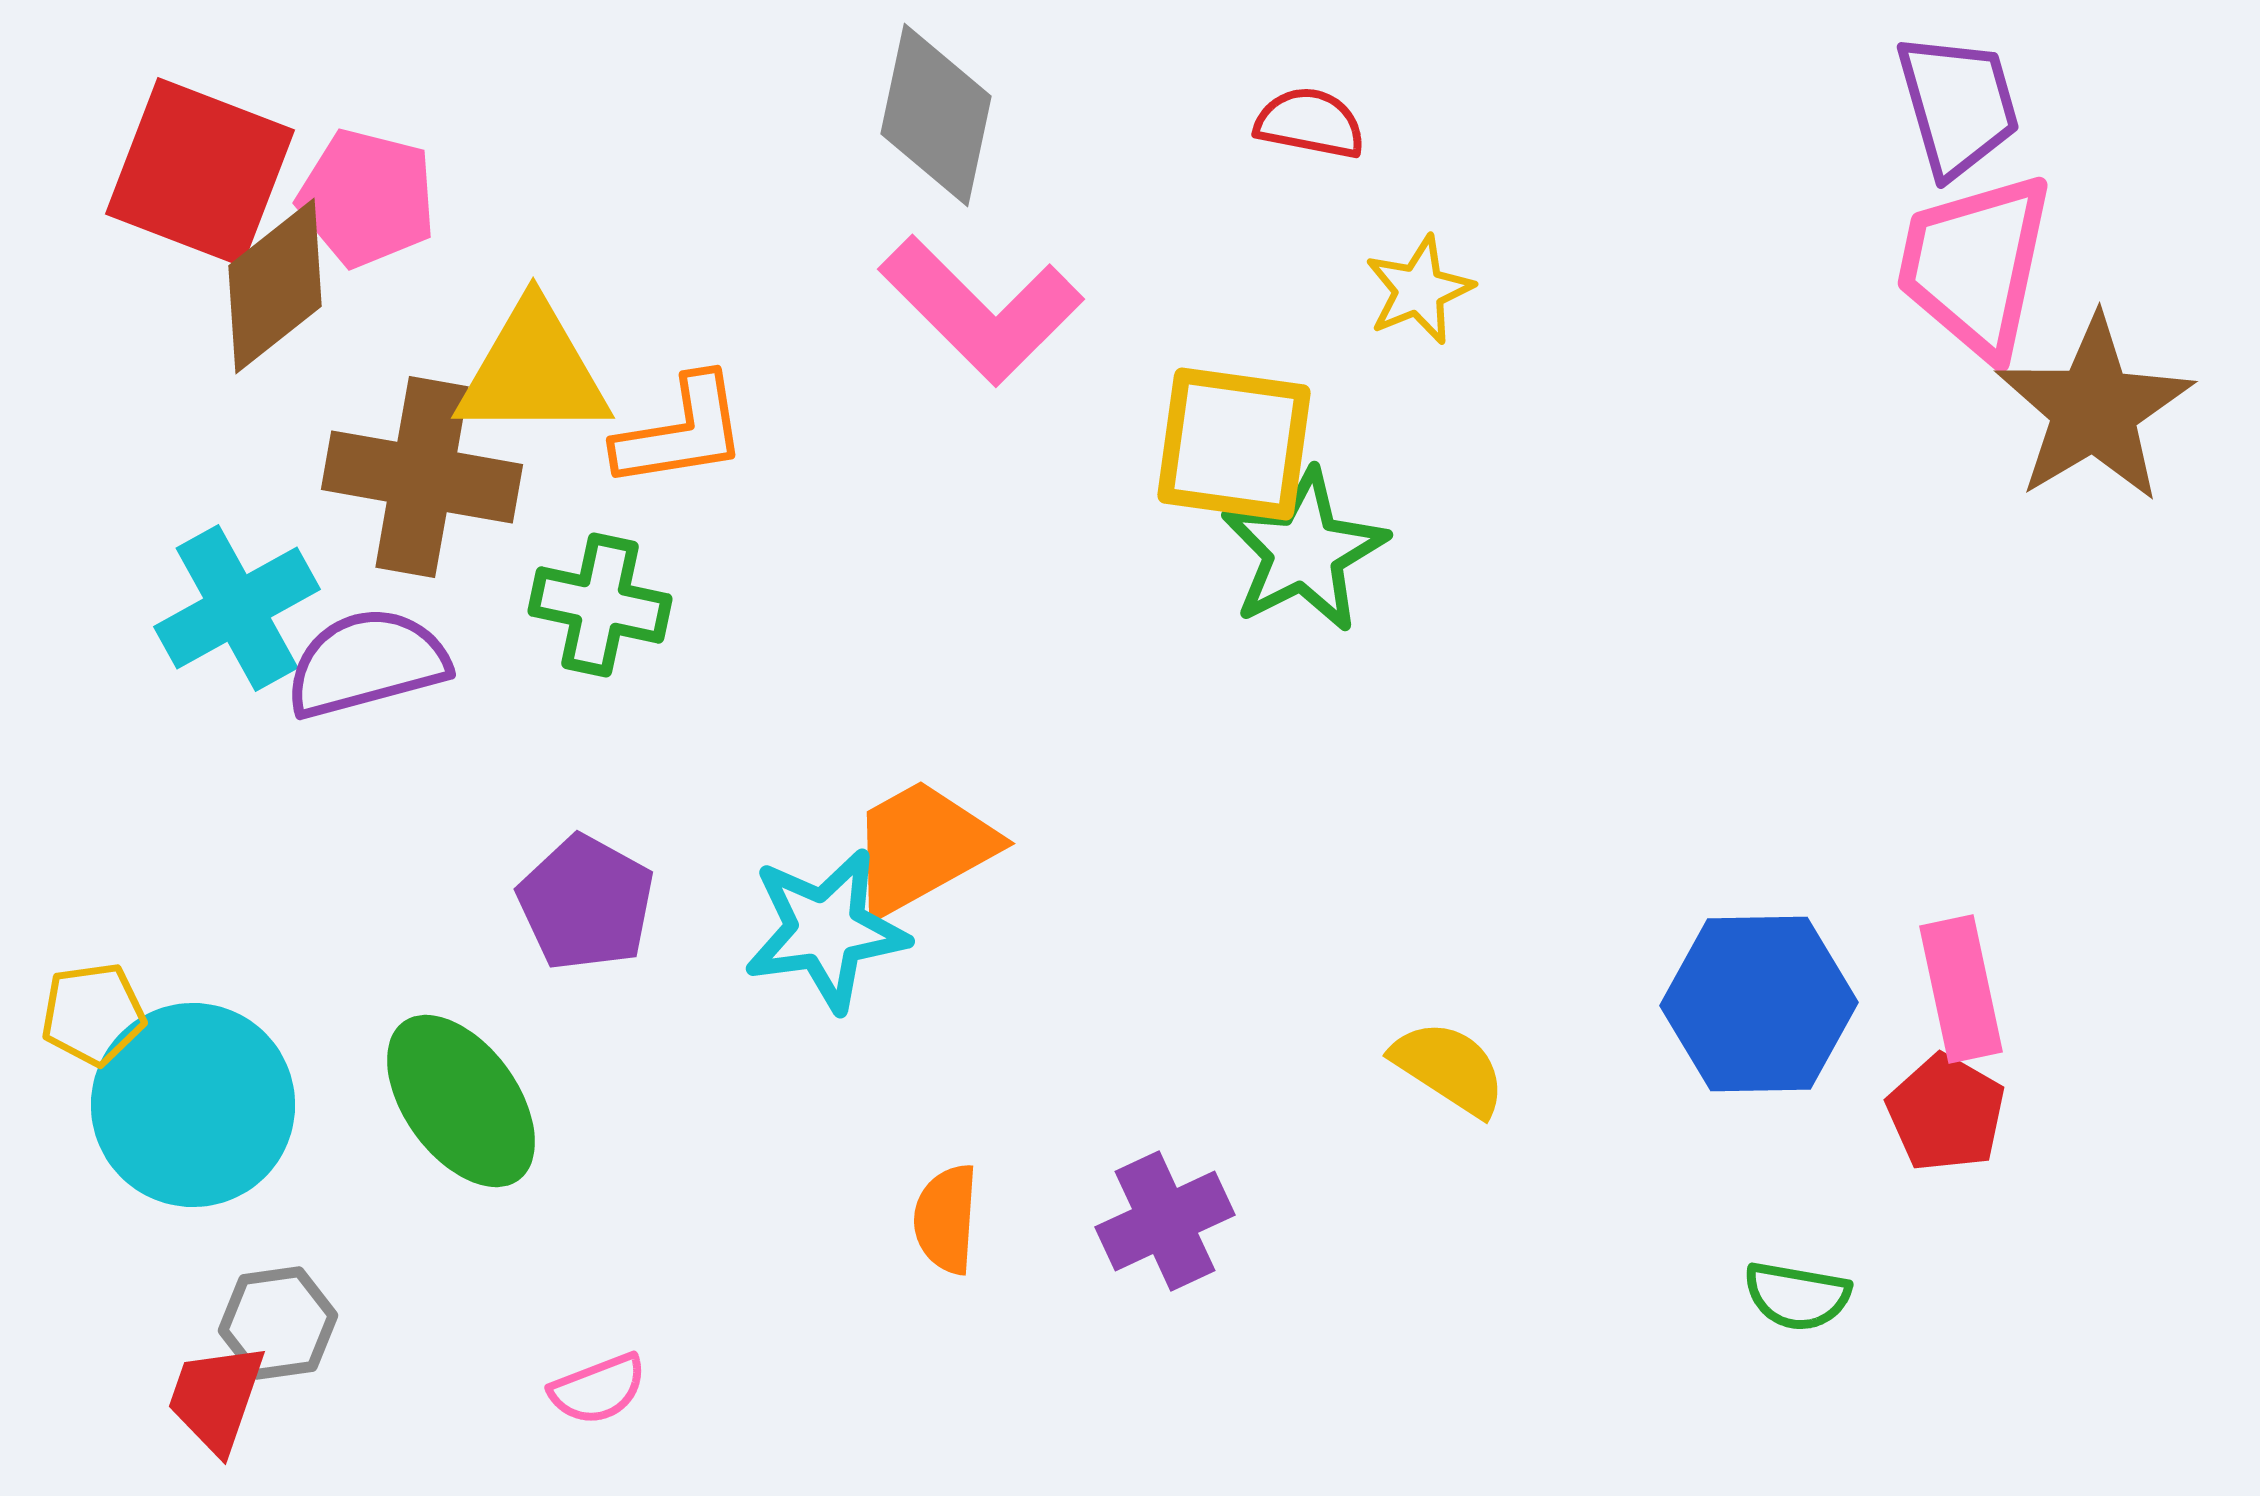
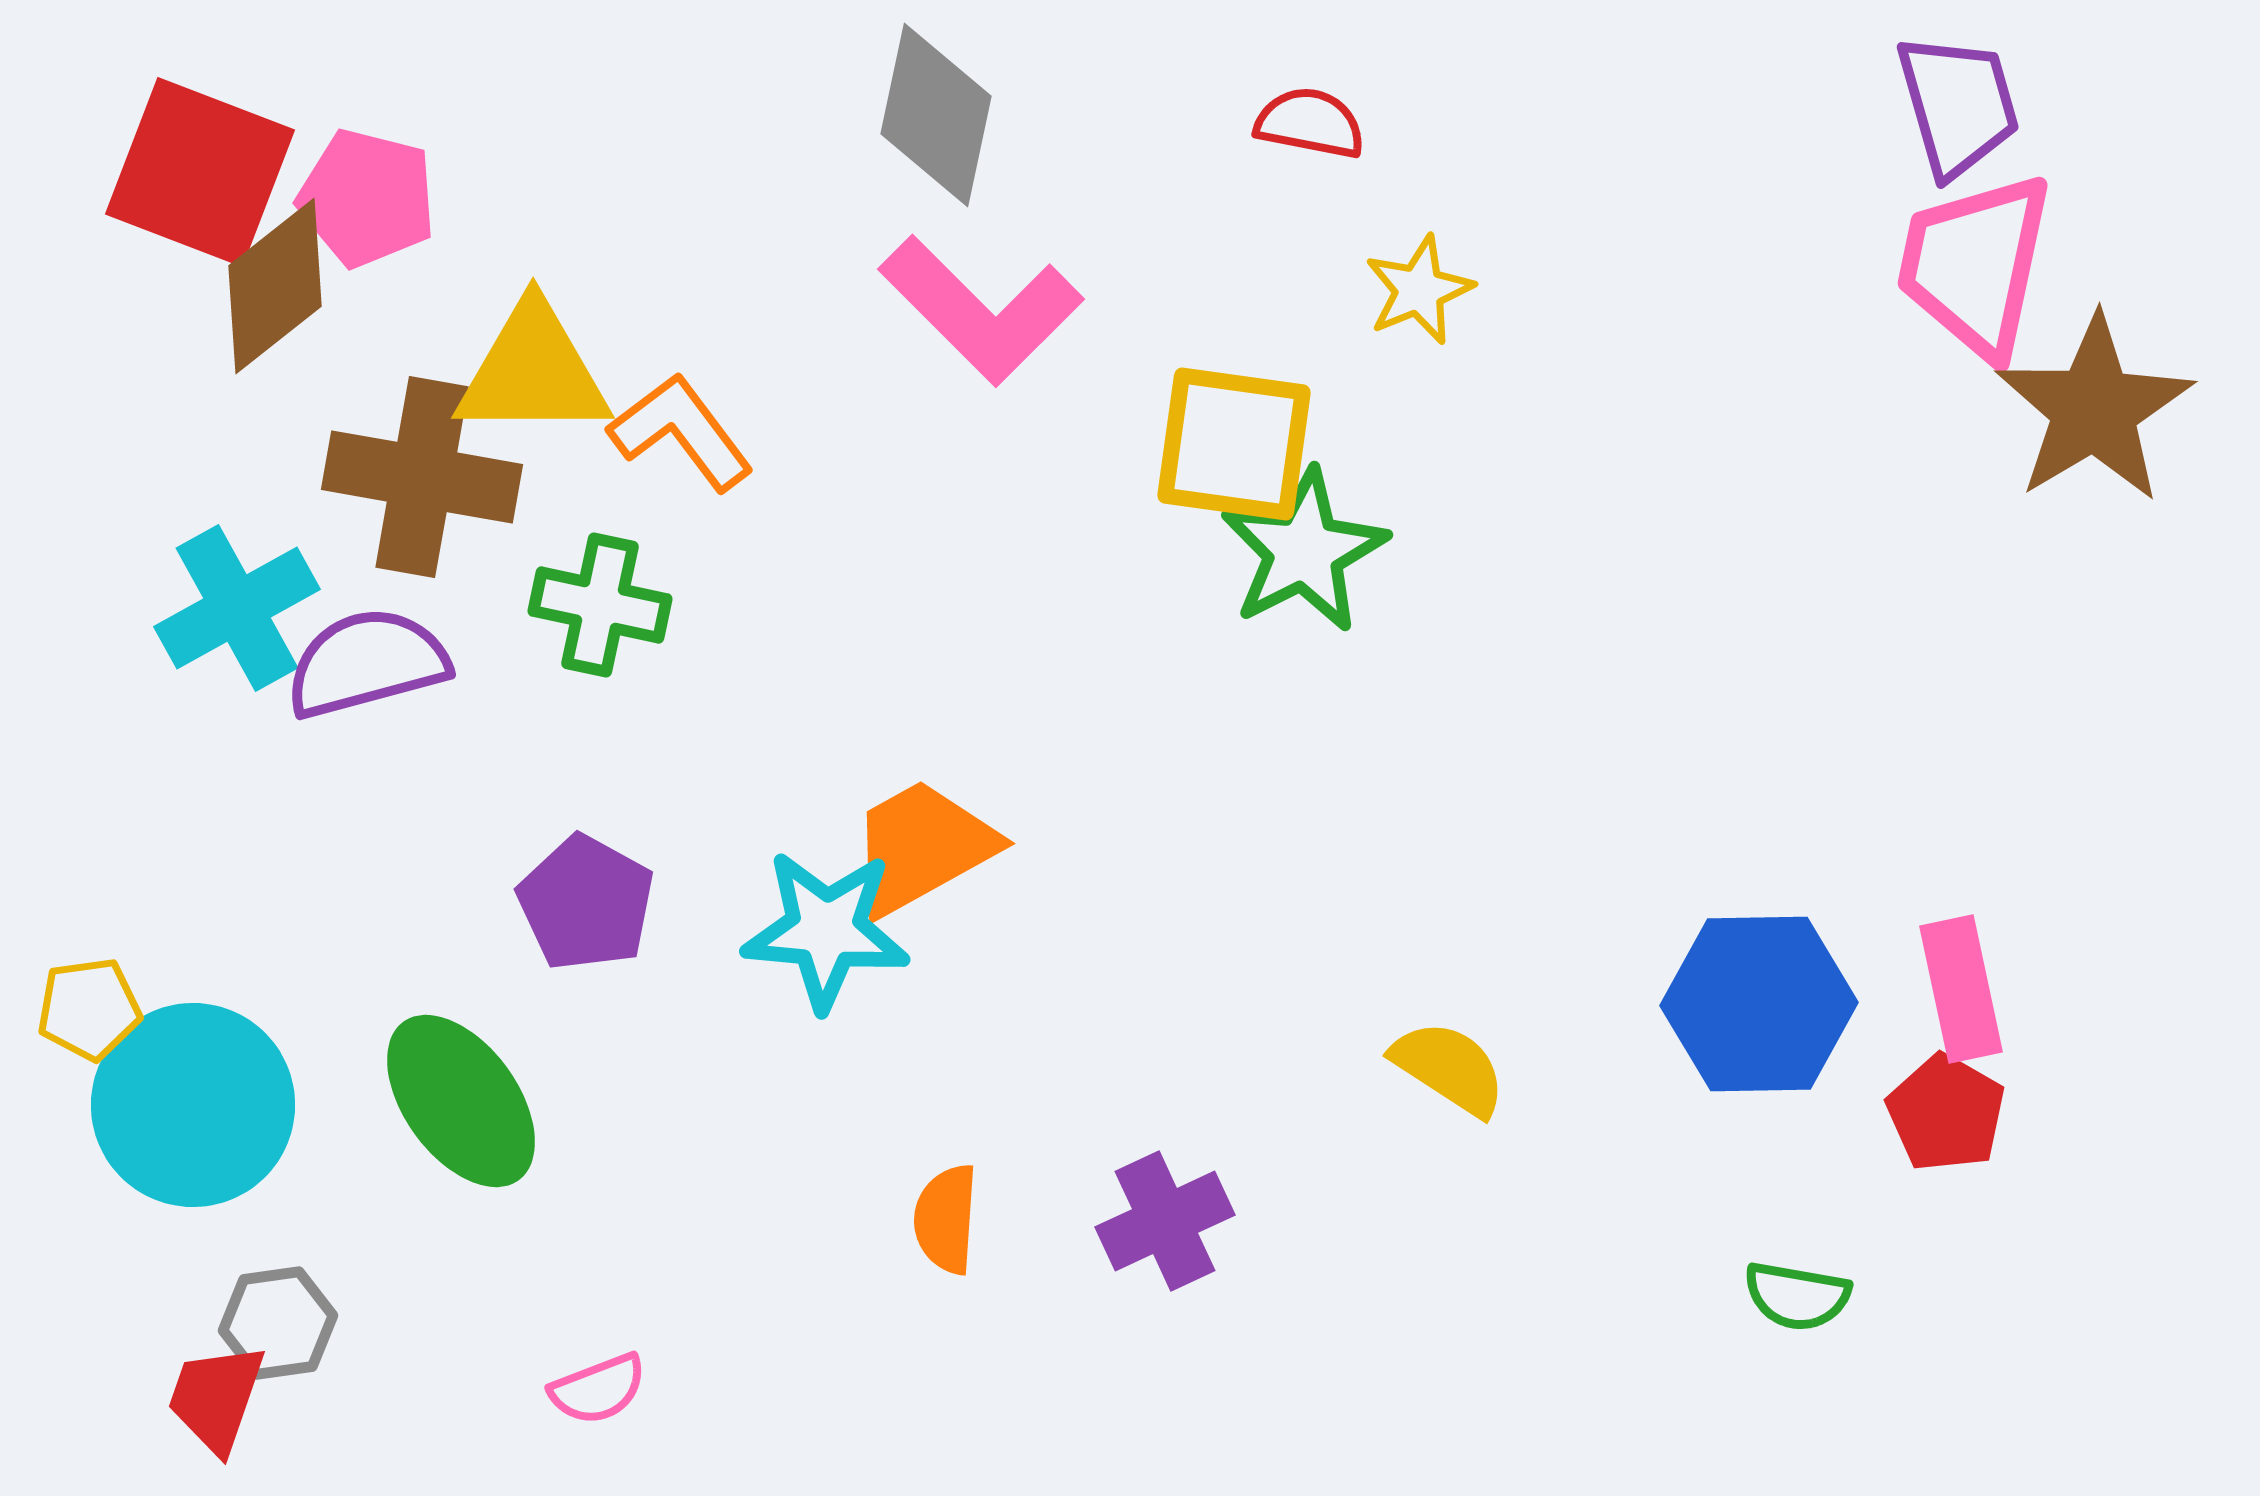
orange L-shape: rotated 118 degrees counterclockwise
cyan star: rotated 13 degrees clockwise
yellow pentagon: moved 4 px left, 5 px up
